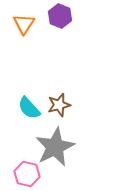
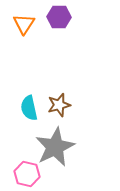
purple hexagon: moved 1 px left, 1 px down; rotated 20 degrees counterclockwise
cyan semicircle: rotated 30 degrees clockwise
